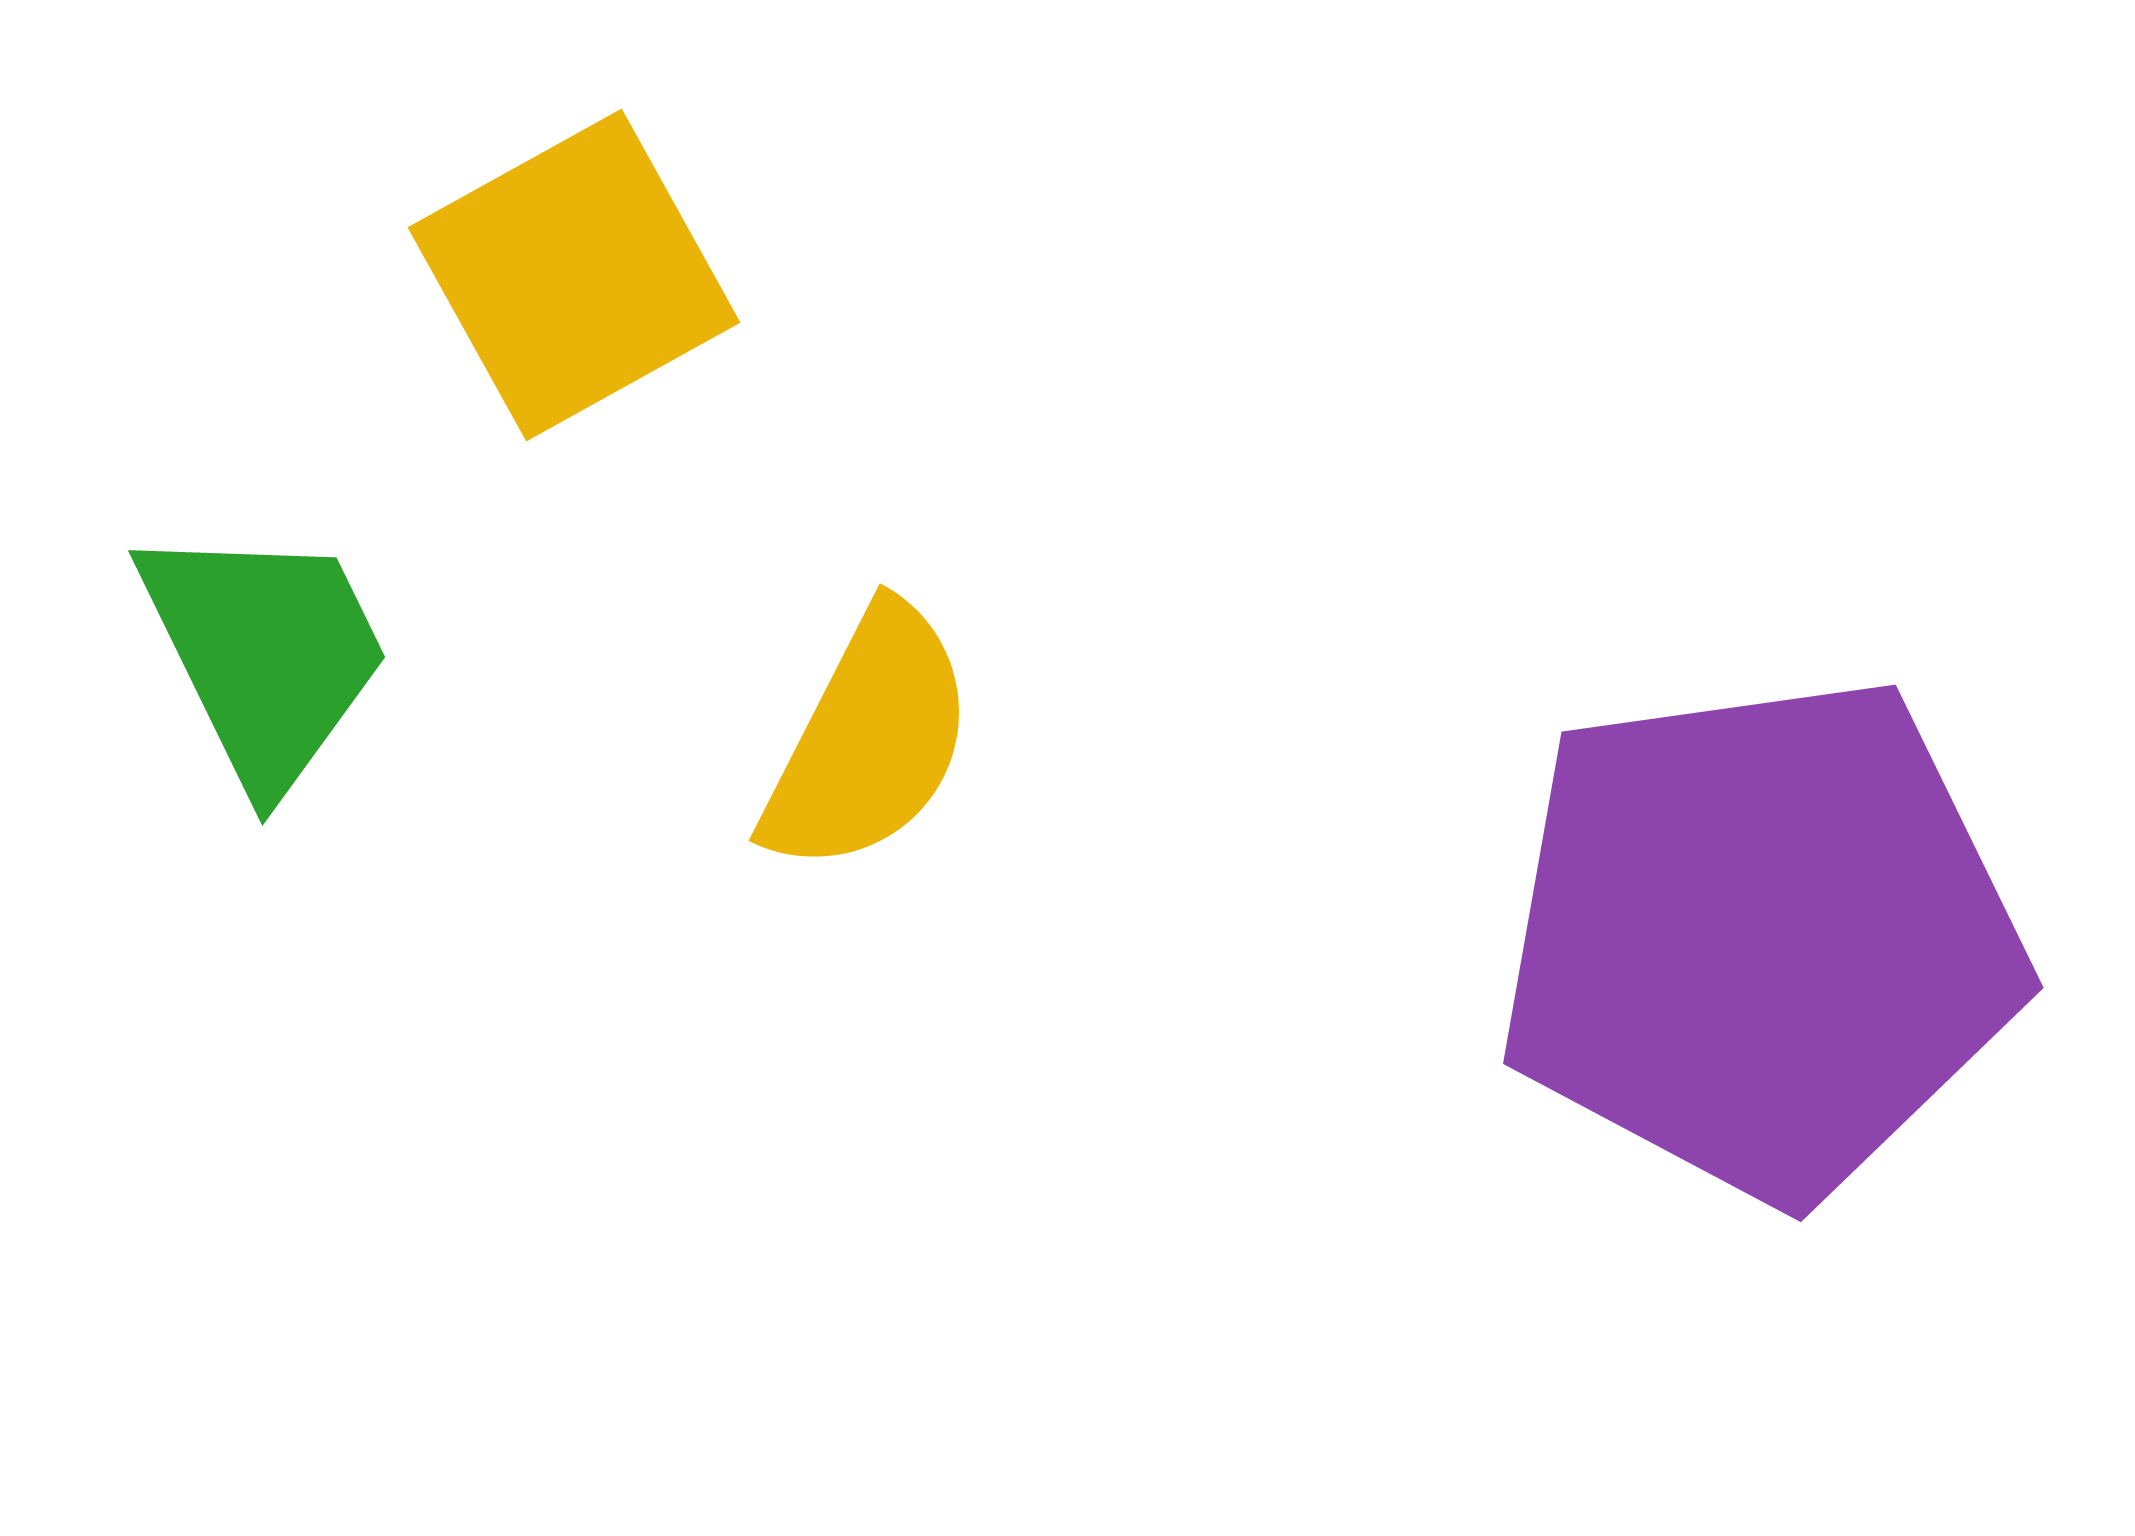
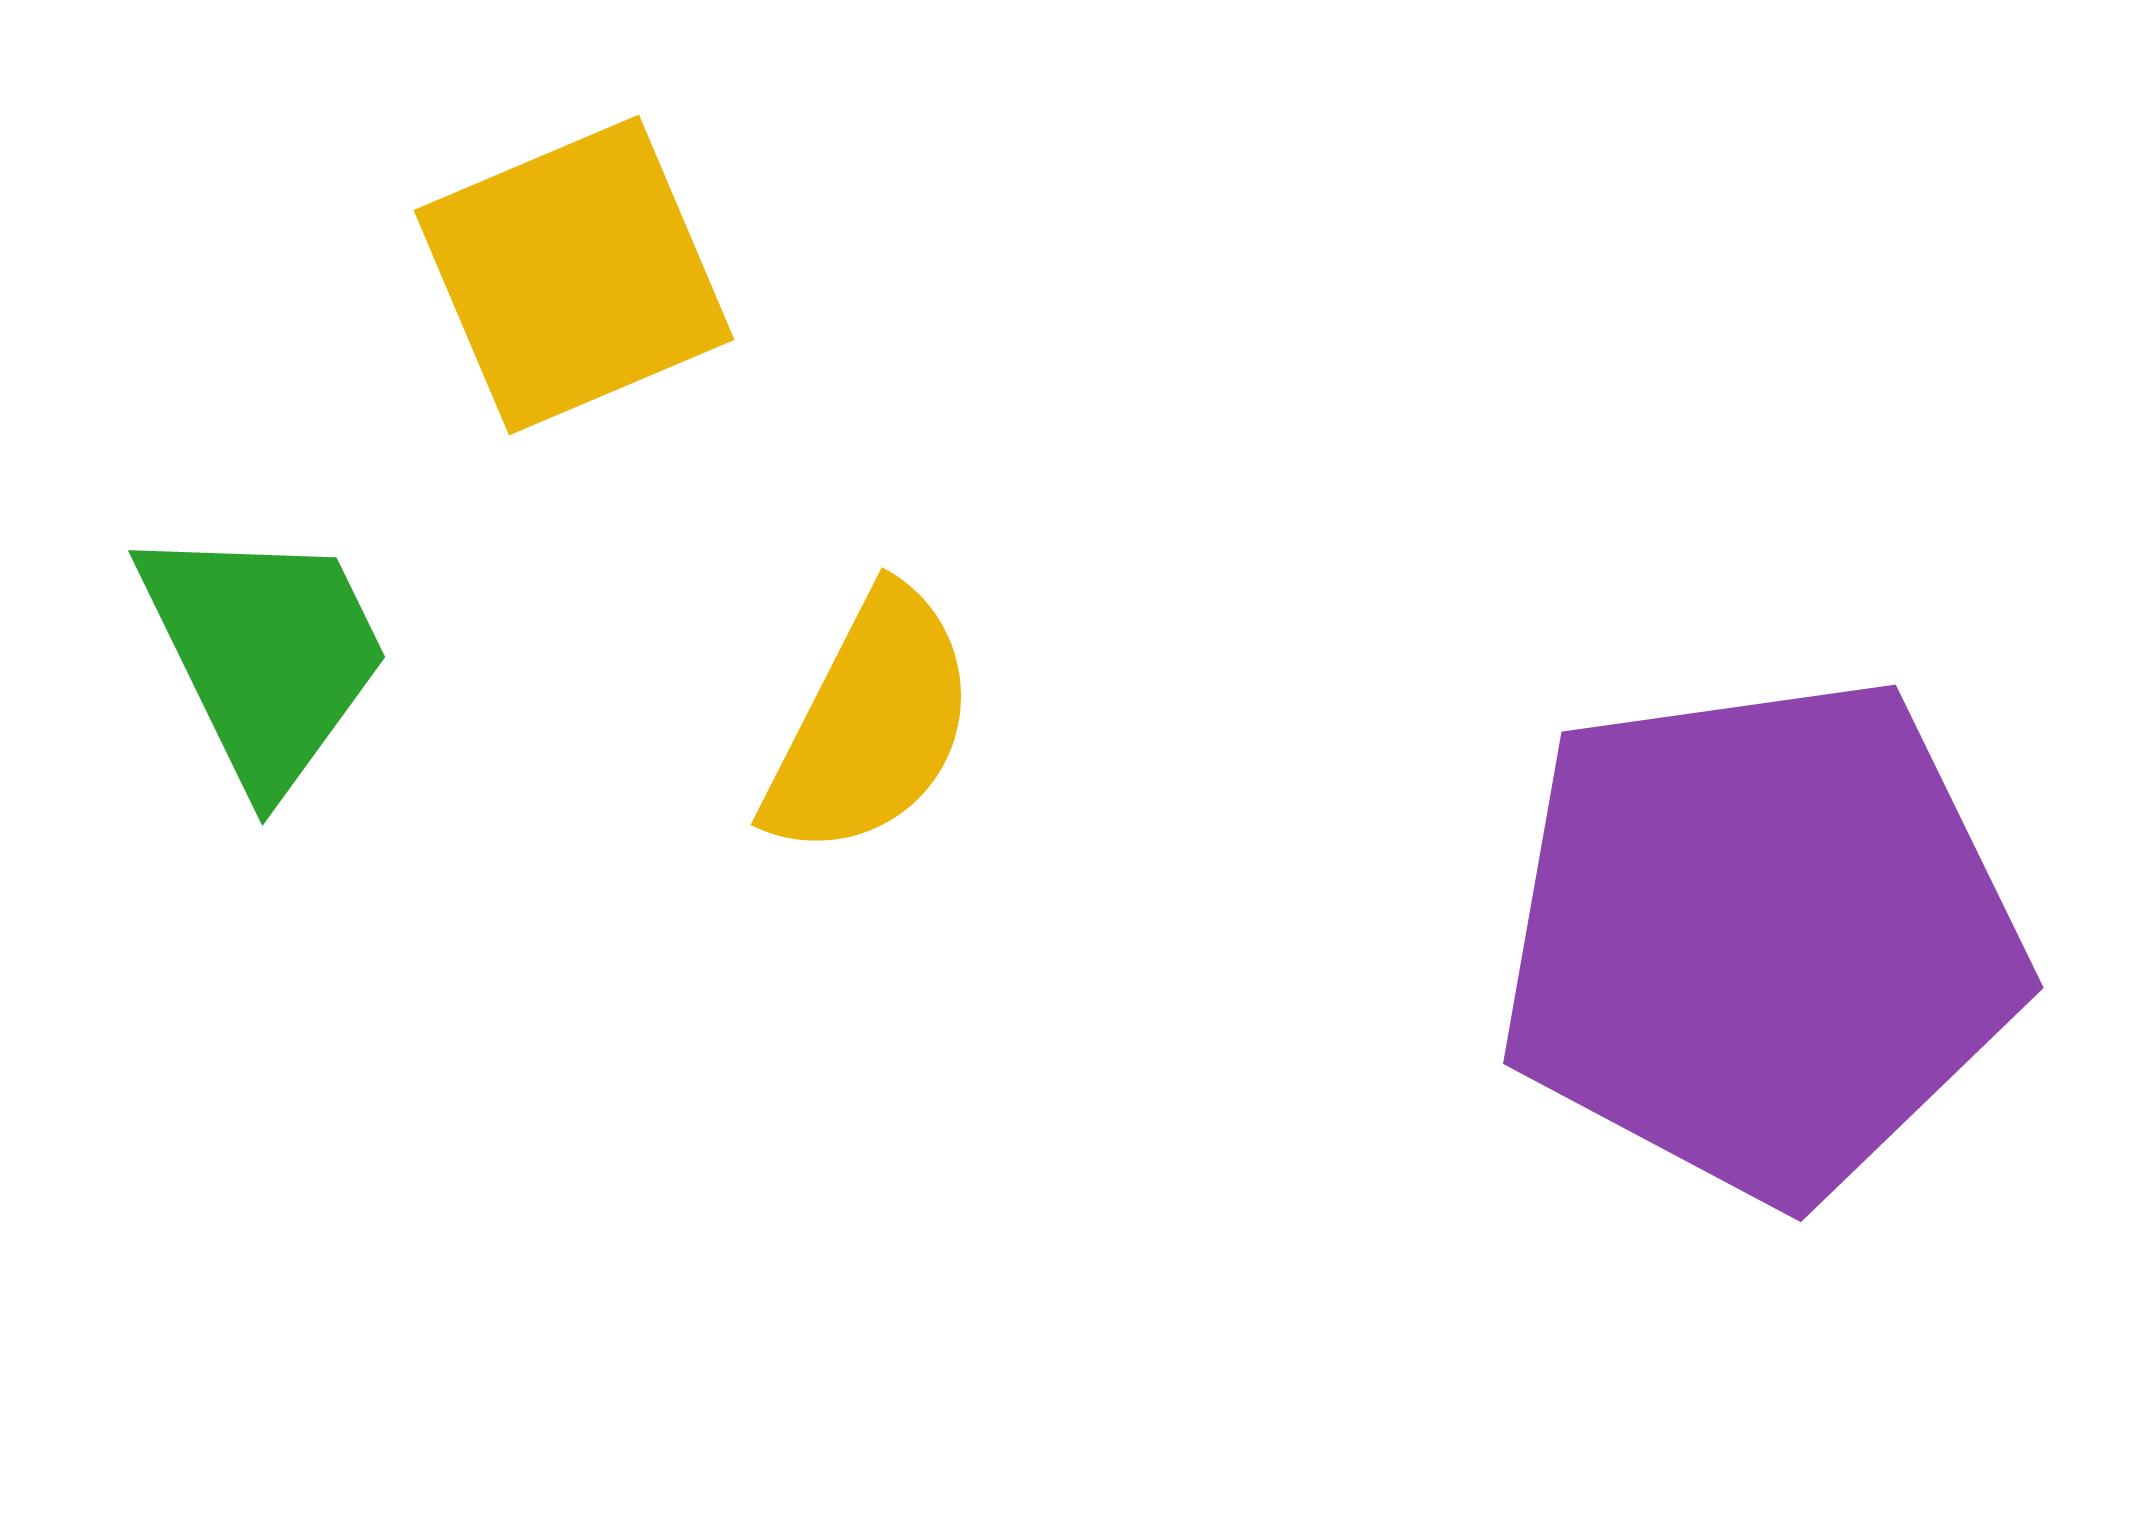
yellow square: rotated 6 degrees clockwise
yellow semicircle: moved 2 px right, 16 px up
